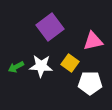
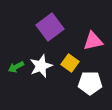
white star: rotated 25 degrees counterclockwise
